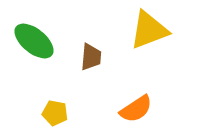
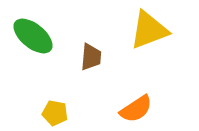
green ellipse: moved 1 px left, 5 px up
